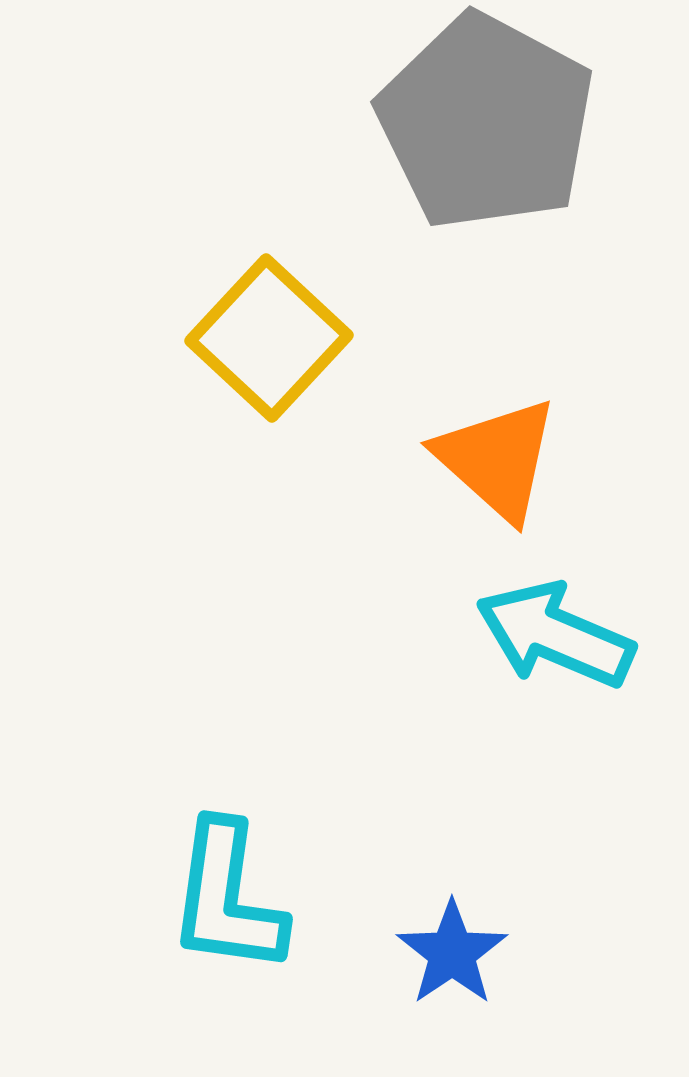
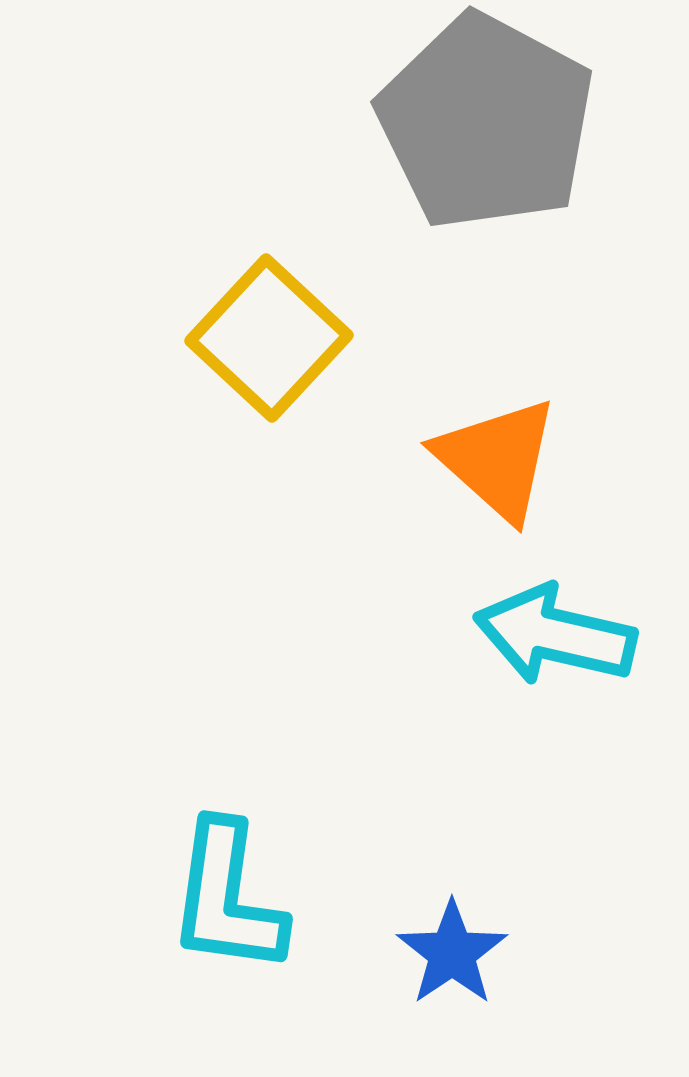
cyan arrow: rotated 10 degrees counterclockwise
